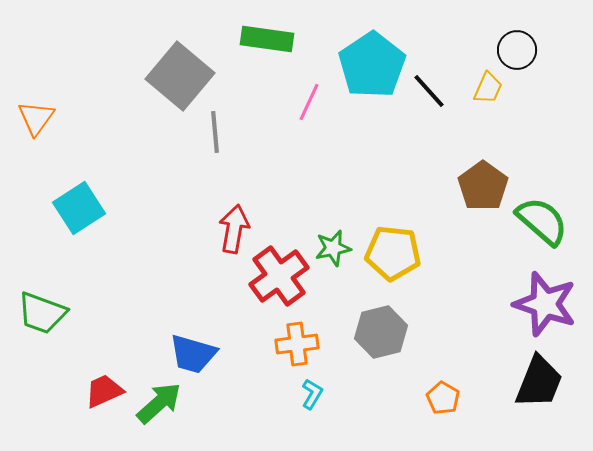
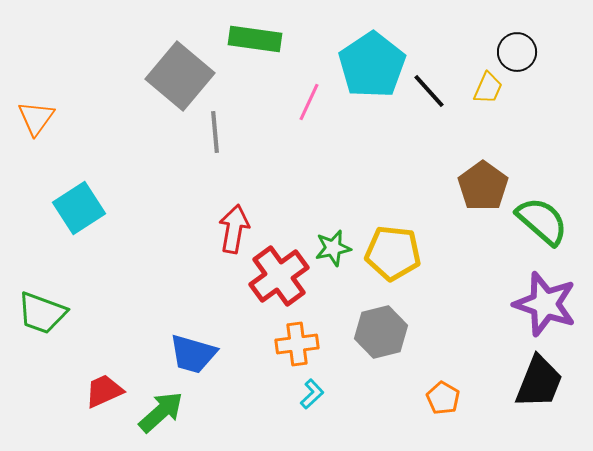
green rectangle: moved 12 px left
black circle: moved 2 px down
cyan L-shape: rotated 16 degrees clockwise
green arrow: moved 2 px right, 9 px down
